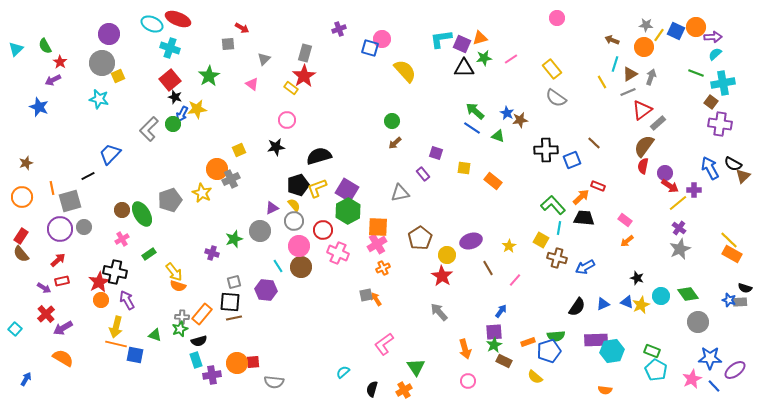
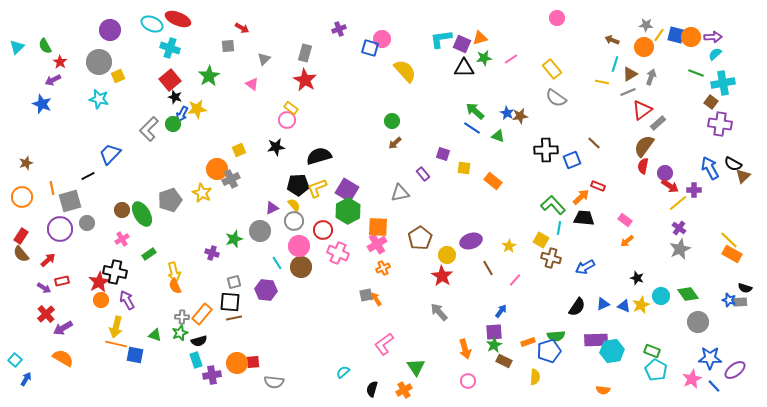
orange circle at (696, 27): moved 5 px left, 10 px down
blue square at (676, 31): moved 4 px down; rotated 12 degrees counterclockwise
purple circle at (109, 34): moved 1 px right, 4 px up
gray square at (228, 44): moved 2 px down
cyan triangle at (16, 49): moved 1 px right, 2 px up
gray circle at (102, 63): moved 3 px left, 1 px up
red star at (304, 76): moved 1 px right, 4 px down; rotated 10 degrees counterclockwise
yellow line at (602, 82): rotated 48 degrees counterclockwise
yellow rectangle at (291, 88): moved 20 px down
blue star at (39, 107): moved 3 px right, 3 px up
brown star at (520, 120): moved 4 px up
purple square at (436, 153): moved 7 px right, 1 px down
black pentagon at (298, 185): rotated 15 degrees clockwise
gray circle at (84, 227): moved 3 px right, 4 px up
brown cross at (557, 258): moved 6 px left
red arrow at (58, 260): moved 10 px left
cyan line at (278, 266): moved 1 px left, 3 px up
yellow arrow at (174, 272): rotated 24 degrees clockwise
orange semicircle at (178, 286): moved 3 px left; rotated 49 degrees clockwise
blue triangle at (627, 302): moved 3 px left, 4 px down
cyan square at (15, 329): moved 31 px down
green star at (180, 329): moved 4 px down
yellow semicircle at (535, 377): rotated 126 degrees counterclockwise
orange semicircle at (605, 390): moved 2 px left
